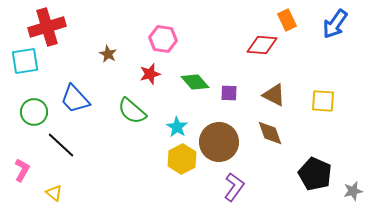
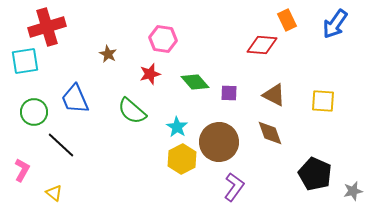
blue trapezoid: rotated 20 degrees clockwise
